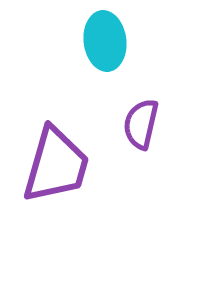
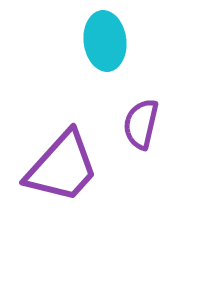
purple trapezoid: moved 6 px right, 2 px down; rotated 26 degrees clockwise
